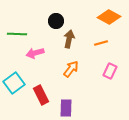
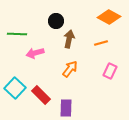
orange arrow: moved 1 px left
cyan square: moved 1 px right, 5 px down; rotated 10 degrees counterclockwise
red rectangle: rotated 18 degrees counterclockwise
